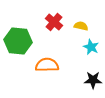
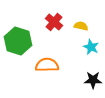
green hexagon: rotated 12 degrees clockwise
